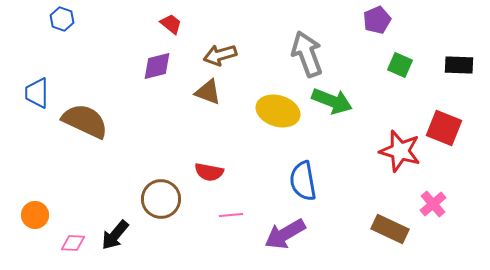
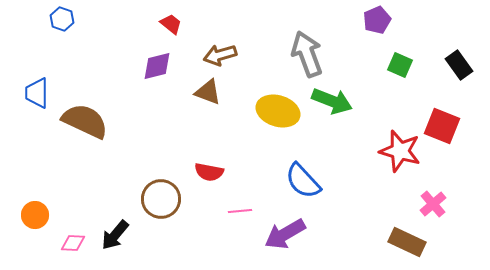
black rectangle: rotated 52 degrees clockwise
red square: moved 2 px left, 2 px up
blue semicircle: rotated 33 degrees counterclockwise
pink line: moved 9 px right, 4 px up
brown rectangle: moved 17 px right, 13 px down
